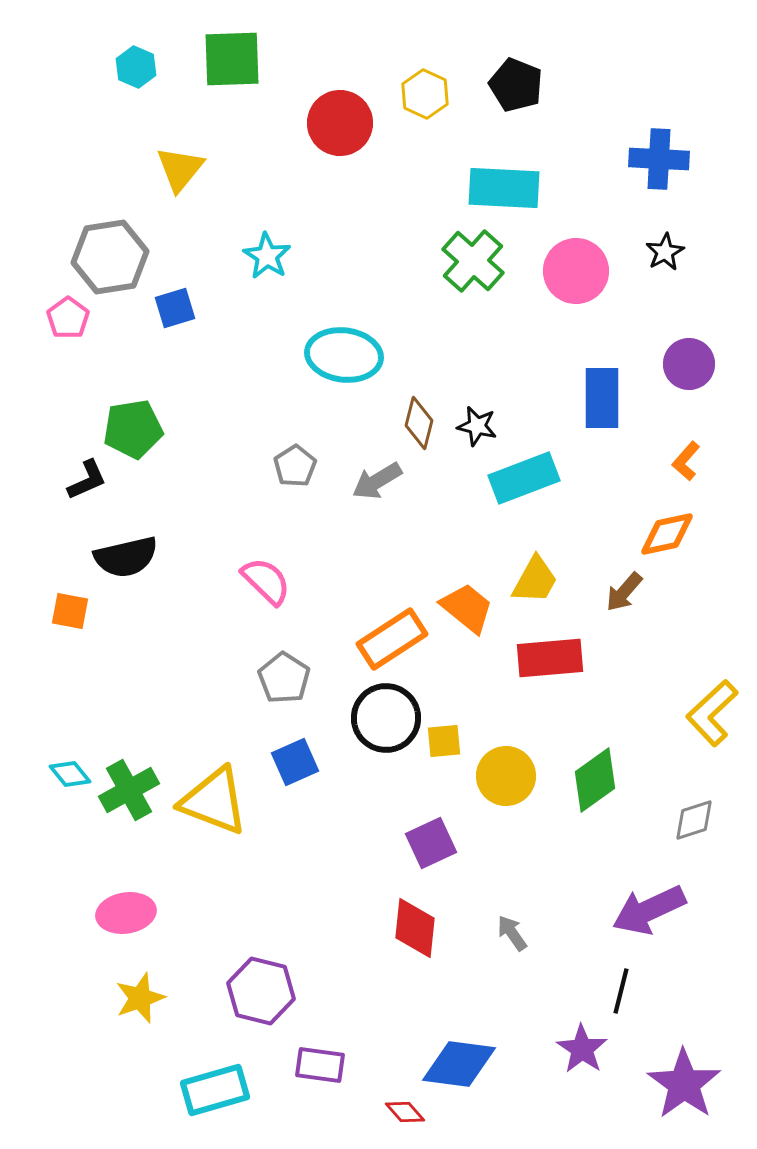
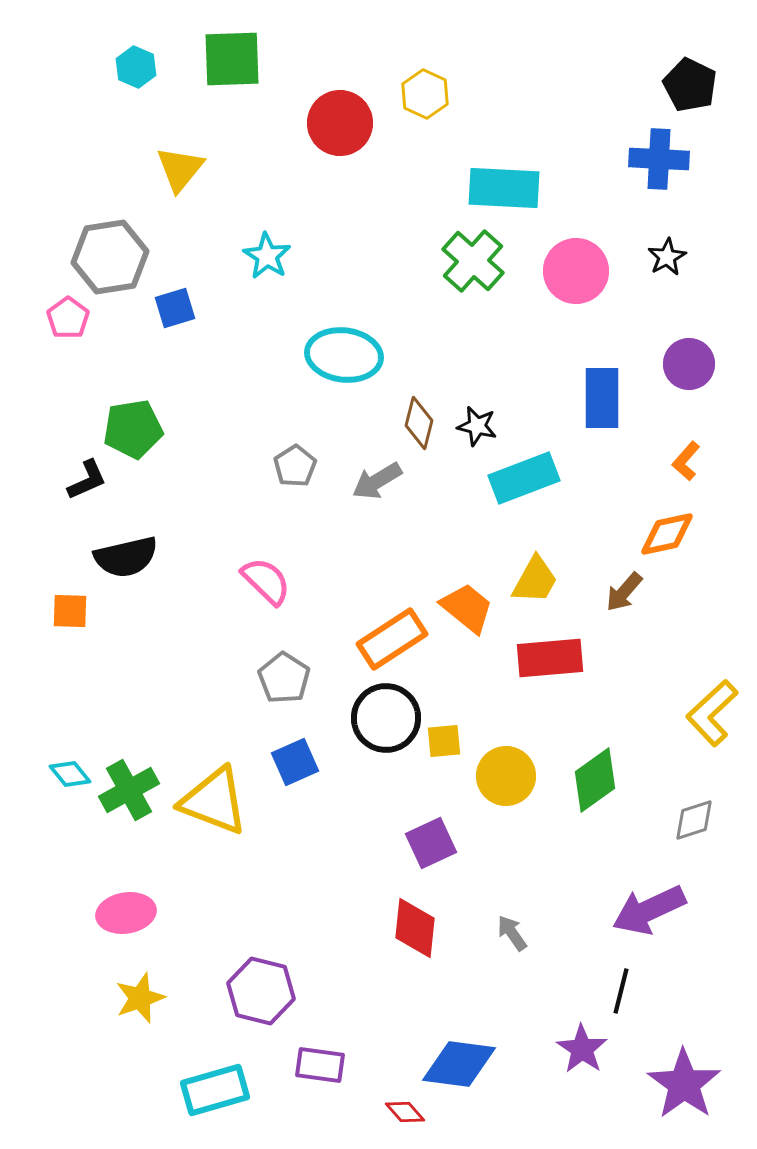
black pentagon at (516, 85): moved 174 px right; rotated 4 degrees clockwise
black star at (665, 252): moved 2 px right, 5 px down
orange square at (70, 611): rotated 9 degrees counterclockwise
